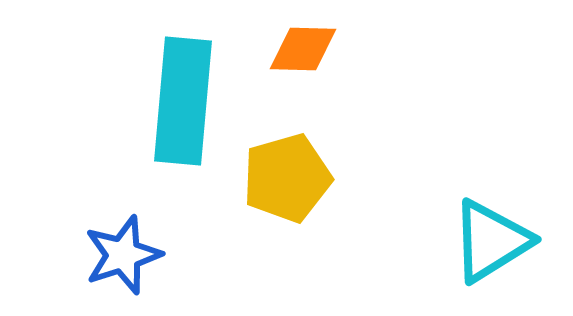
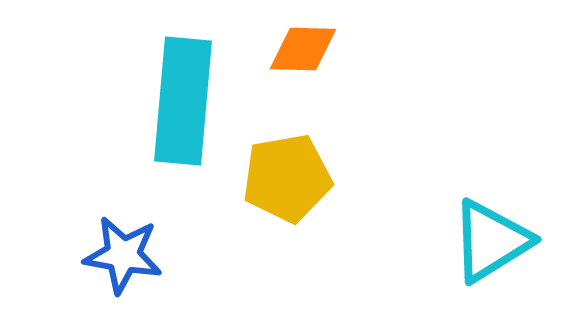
yellow pentagon: rotated 6 degrees clockwise
blue star: rotated 28 degrees clockwise
